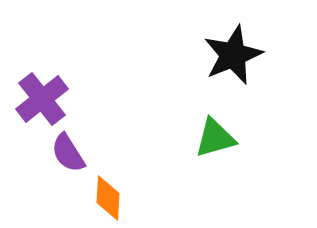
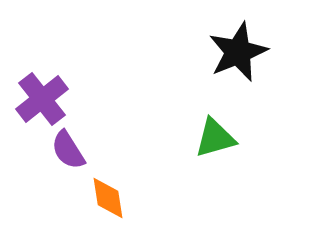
black star: moved 5 px right, 3 px up
purple semicircle: moved 3 px up
orange diamond: rotated 12 degrees counterclockwise
